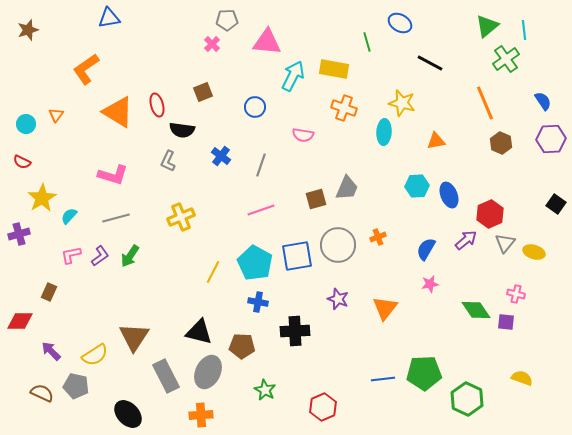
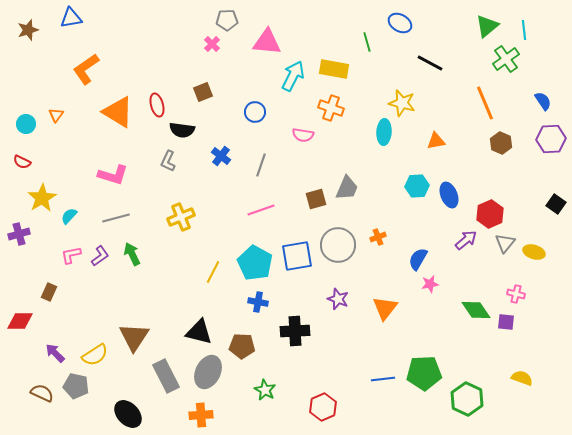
blue triangle at (109, 18): moved 38 px left
blue circle at (255, 107): moved 5 px down
orange cross at (344, 108): moved 13 px left
blue semicircle at (426, 249): moved 8 px left, 10 px down
green arrow at (130, 256): moved 2 px right, 2 px up; rotated 120 degrees clockwise
purple arrow at (51, 351): moved 4 px right, 2 px down
